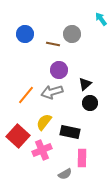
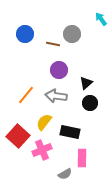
black triangle: moved 1 px right, 1 px up
gray arrow: moved 4 px right, 4 px down; rotated 25 degrees clockwise
